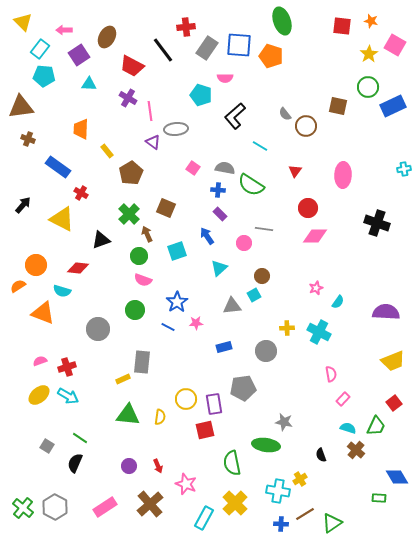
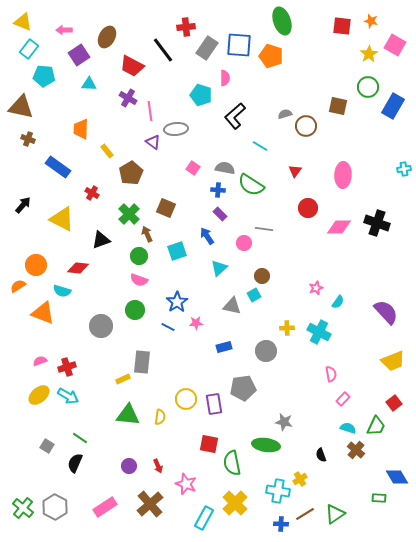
yellow triangle at (23, 22): rotated 24 degrees counterclockwise
cyan rectangle at (40, 49): moved 11 px left
pink semicircle at (225, 78): rotated 91 degrees counterclockwise
blue rectangle at (393, 106): rotated 35 degrees counterclockwise
brown triangle at (21, 107): rotated 20 degrees clockwise
gray semicircle at (285, 114): rotated 112 degrees clockwise
red cross at (81, 193): moved 11 px right
pink diamond at (315, 236): moved 24 px right, 9 px up
pink semicircle at (143, 280): moved 4 px left
gray triangle at (232, 306): rotated 18 degrees clockwise
purple semicircle at (386, 312): rotated 44 degrees clockwise
gray circle at (98, 329): moved 3 px right, 3 px up
red square at (205, 430): moved 4 px right, 14 px down; rotated 24 degrees clockwise
green triangle at (332, 523): moved 3 px right, 9 px up
